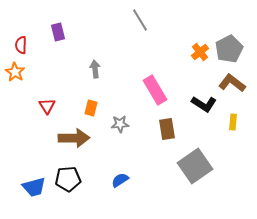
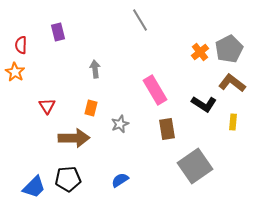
gray star: rotated 18 degrees counterclockwise
blue trapezoid: rotated 30 degrees counterclockwise
